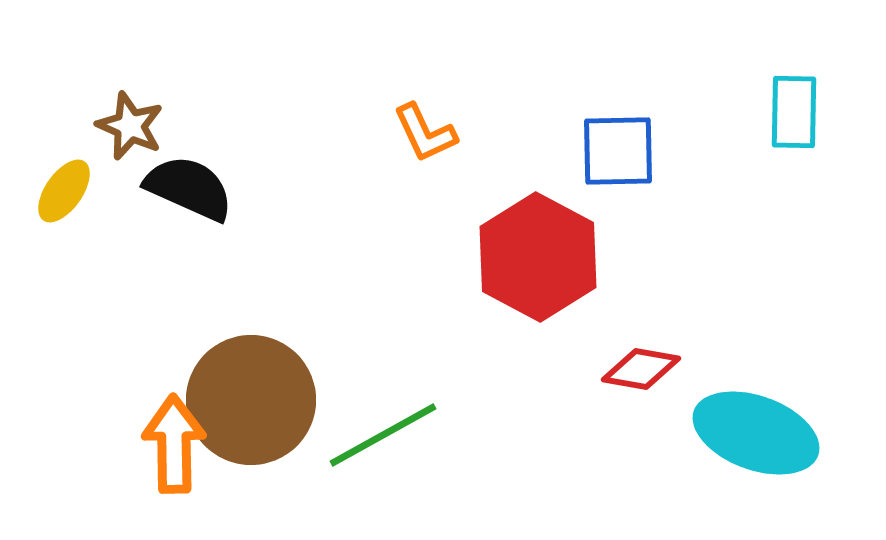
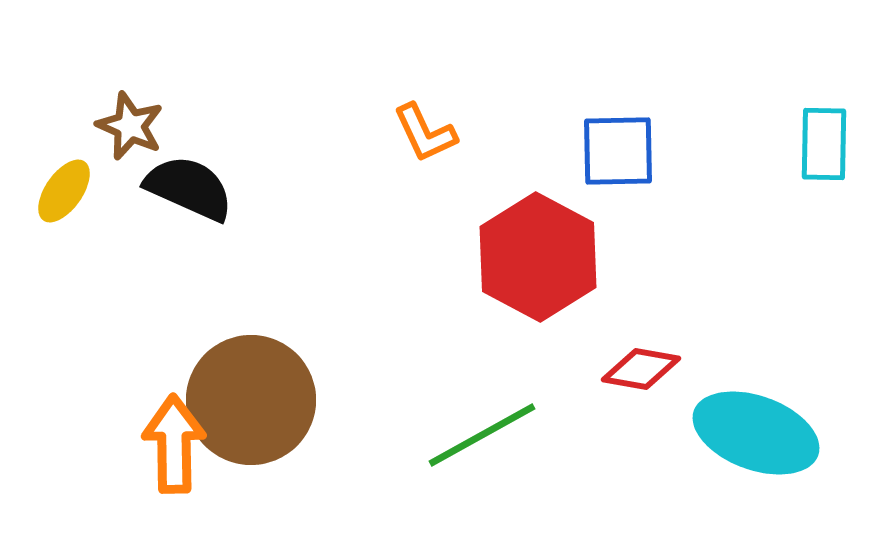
cyan rectangle: moved 30 px right, 32 px down
green line: moved 99 px right
